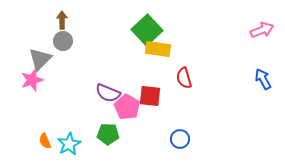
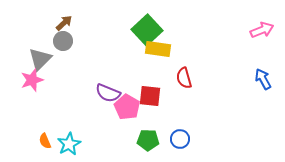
brown arrow: moved 2 px right, 3 px down; rotated 48 degrees clockwise
green pentagon: moved 40 px right, 6 px down
